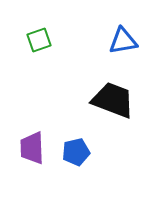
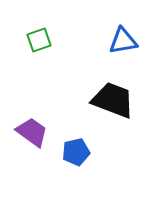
purple trapezoid: moved 16 px up; rotated 128 degrees clockwise
